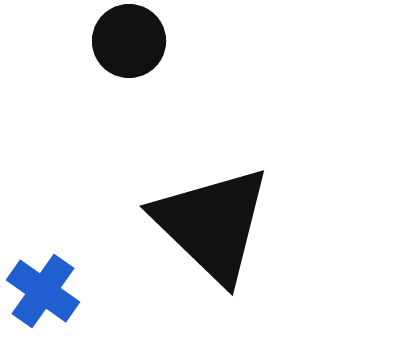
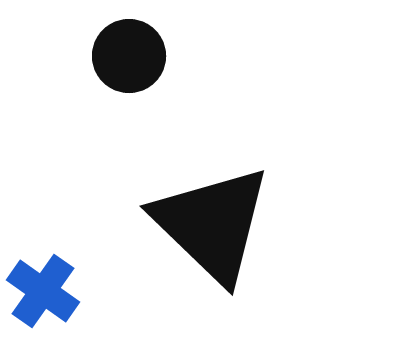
black circle: moved 15 px down
